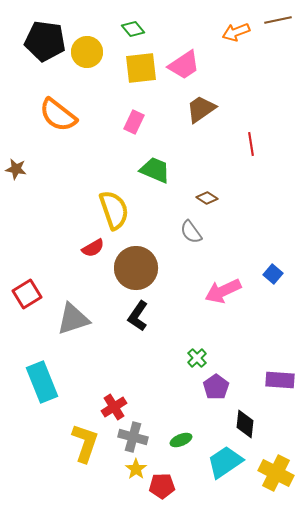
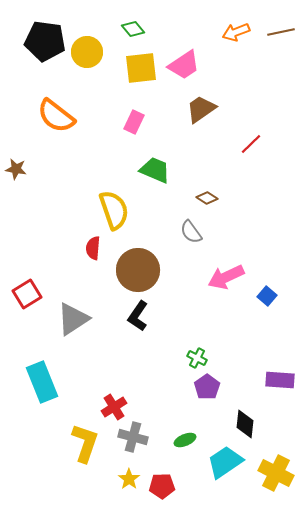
brown line: moved 3 px right, 12 px down
orange semicircle: moved 2 px left, 1 px down
red line: rotated 55 degrees clockwise
red semicircle: rotated 125 degrees clockwise
brown circle: moved 2 px right, 2 px down
blue square: moved 6 px left, 22 px down
pink arrow: moved 3 px right, 14 px up
gray triangle: rotated 15 degrees counterclockwise
green cross: rotated 18 degrees counterclockwise
purple pentagon: moved 9 px left
green ellipse: moved 4 px right
yellow star: moved 7 px left, 10 px down
